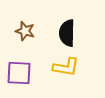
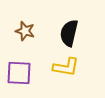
black semicircle: moved 2 px right; rotated 12 degrees clockwise
